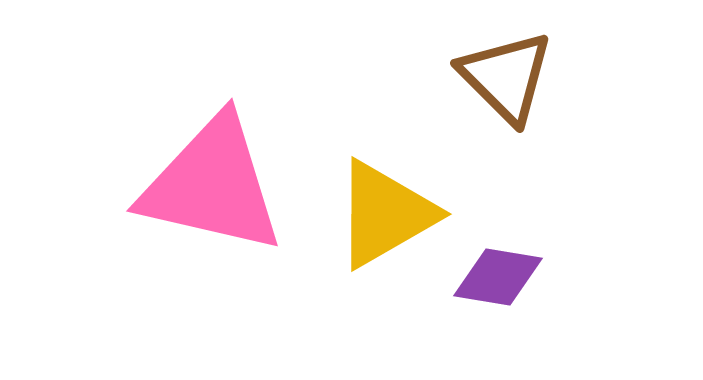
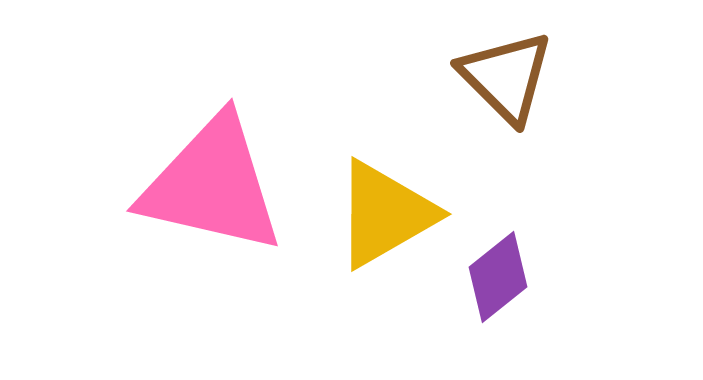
purple diamond: rotated 48 degrees counterclockwise
